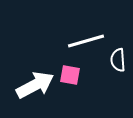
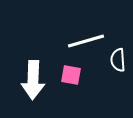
pink square: moved 1 px right
white arrow: moved 2 px left, 5 px up; rotated 120 degrees clockwise
